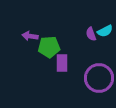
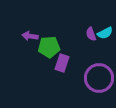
cyan semicircle: moved 2 px down
purple rectangle: rotated 18 degrees clockwise
